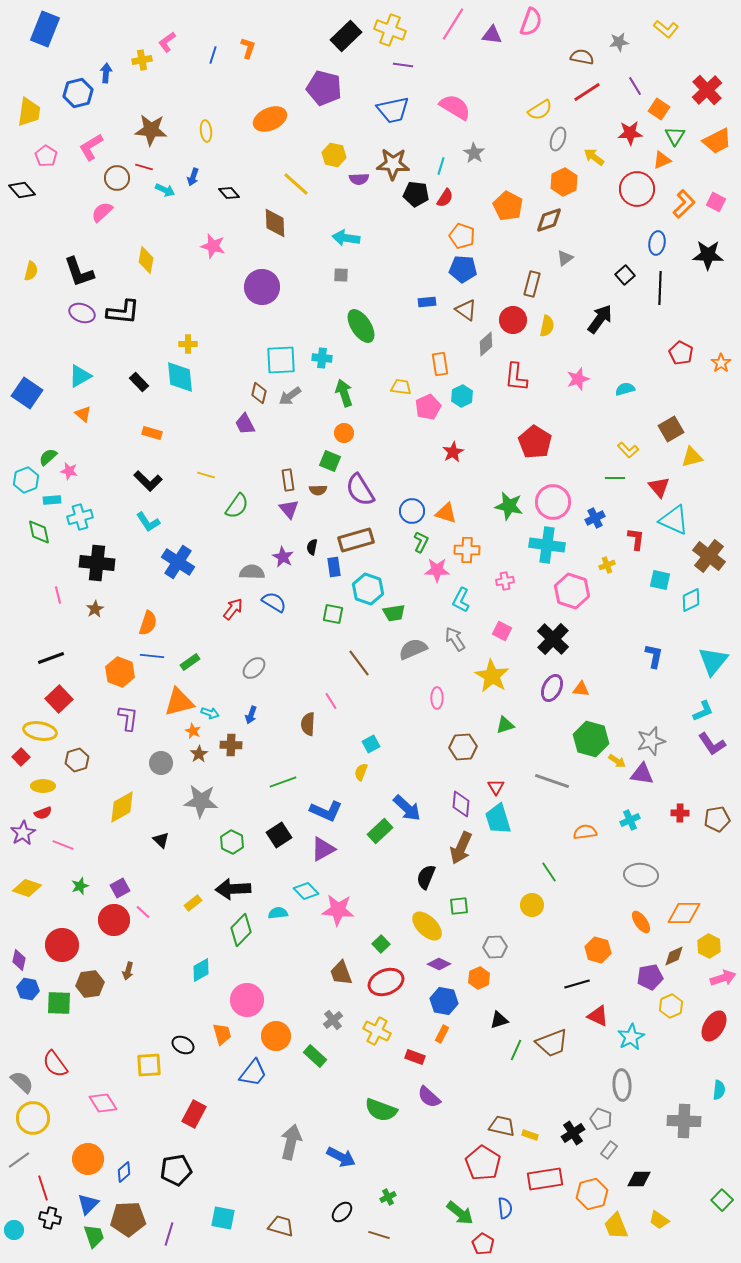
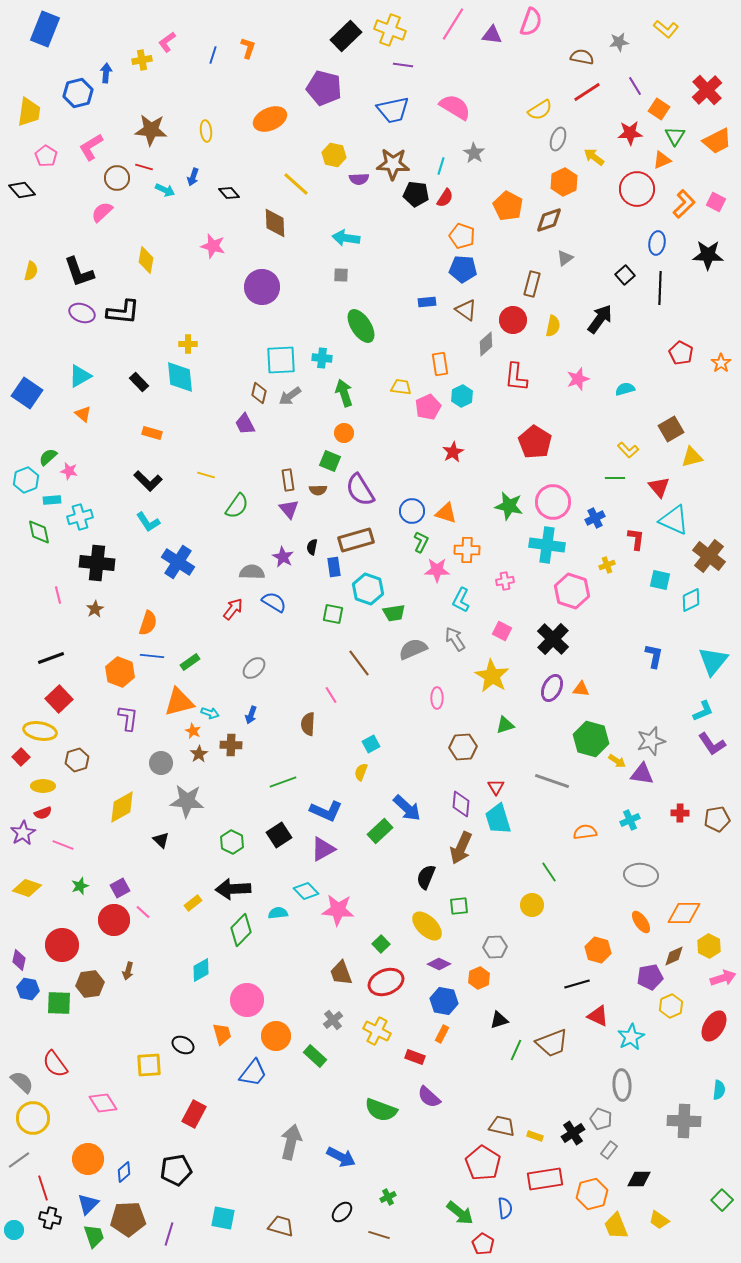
yellow semicircle at (547, 326): moved 6 px right
pink line at (331, 701): moved 6 px up
gray star at (201, 801): moved 14 px left
yellow rectangle at (530, 1135): moved 5 px right, 1 px down
